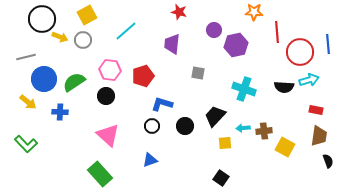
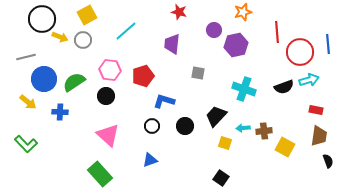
orange star at (254, 12): moved 11 px left; rotated 18 degrees counterclockwise
black semicircle at (284, 87): rotated 24 degrees counterclockwise
blue L-shape at (162, 104): moved 2 px right, 3 px up
black trapezoid at (215, 116): moved 1 px right
yellow square at (225, 143): rotated 24 degrees clockwise
